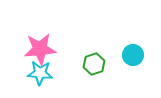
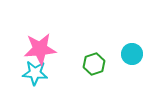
cyan circle: moved 1 px left, 1 px up
cyan star: moved 5 px left
